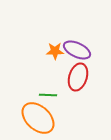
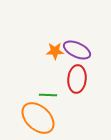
red ellipse: moved 1 px left, 2 px down; rotated 12 degrees counterclockwise
